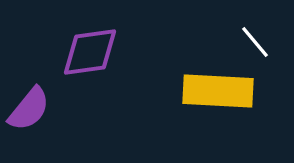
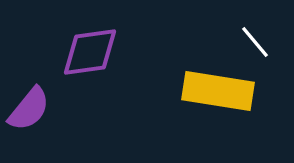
yellow rectangle: rotated 6 degrees clockwise
